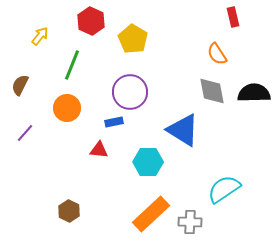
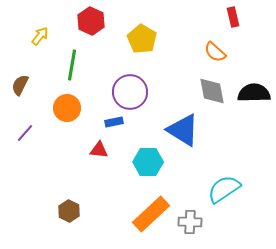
yellow pentagon: moved 9 px right
orange semicircle: moved 2 px left, 2 px up; rotated 15 degrees counterclockwise
green line: rotated 12 degrees counterclockwise
